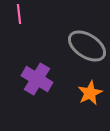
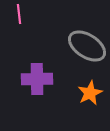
purple cross: rotated 32 degrees counterclockwise
